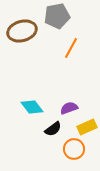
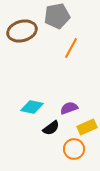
cyan diamond: rotated 40 degrees counterclockwise
black semicircle: moved 2 px left, 1 px up
